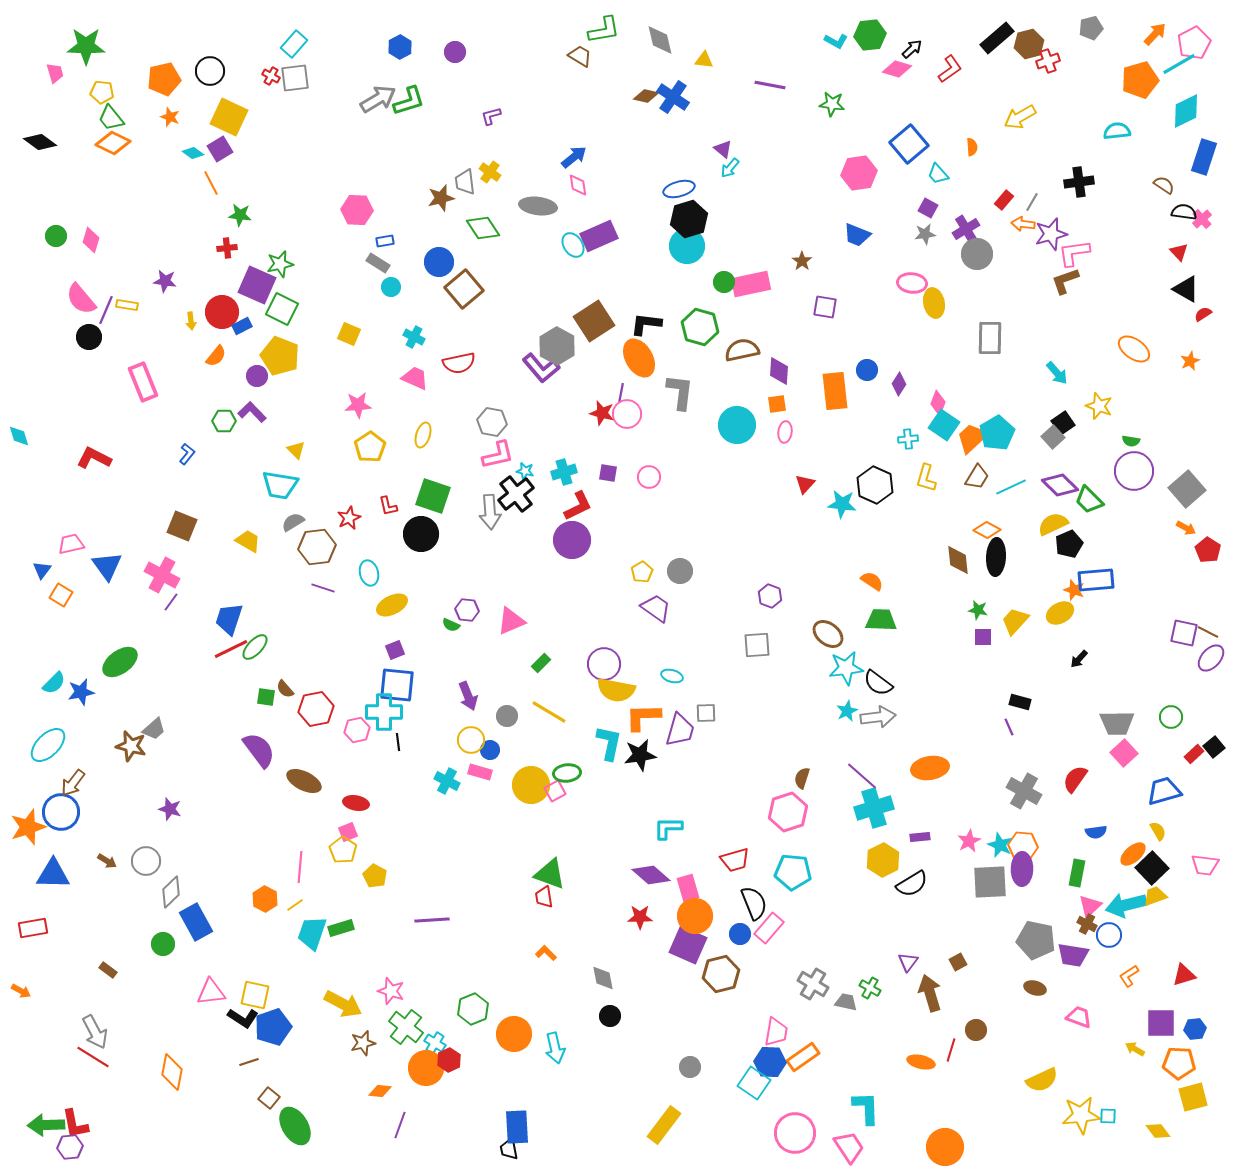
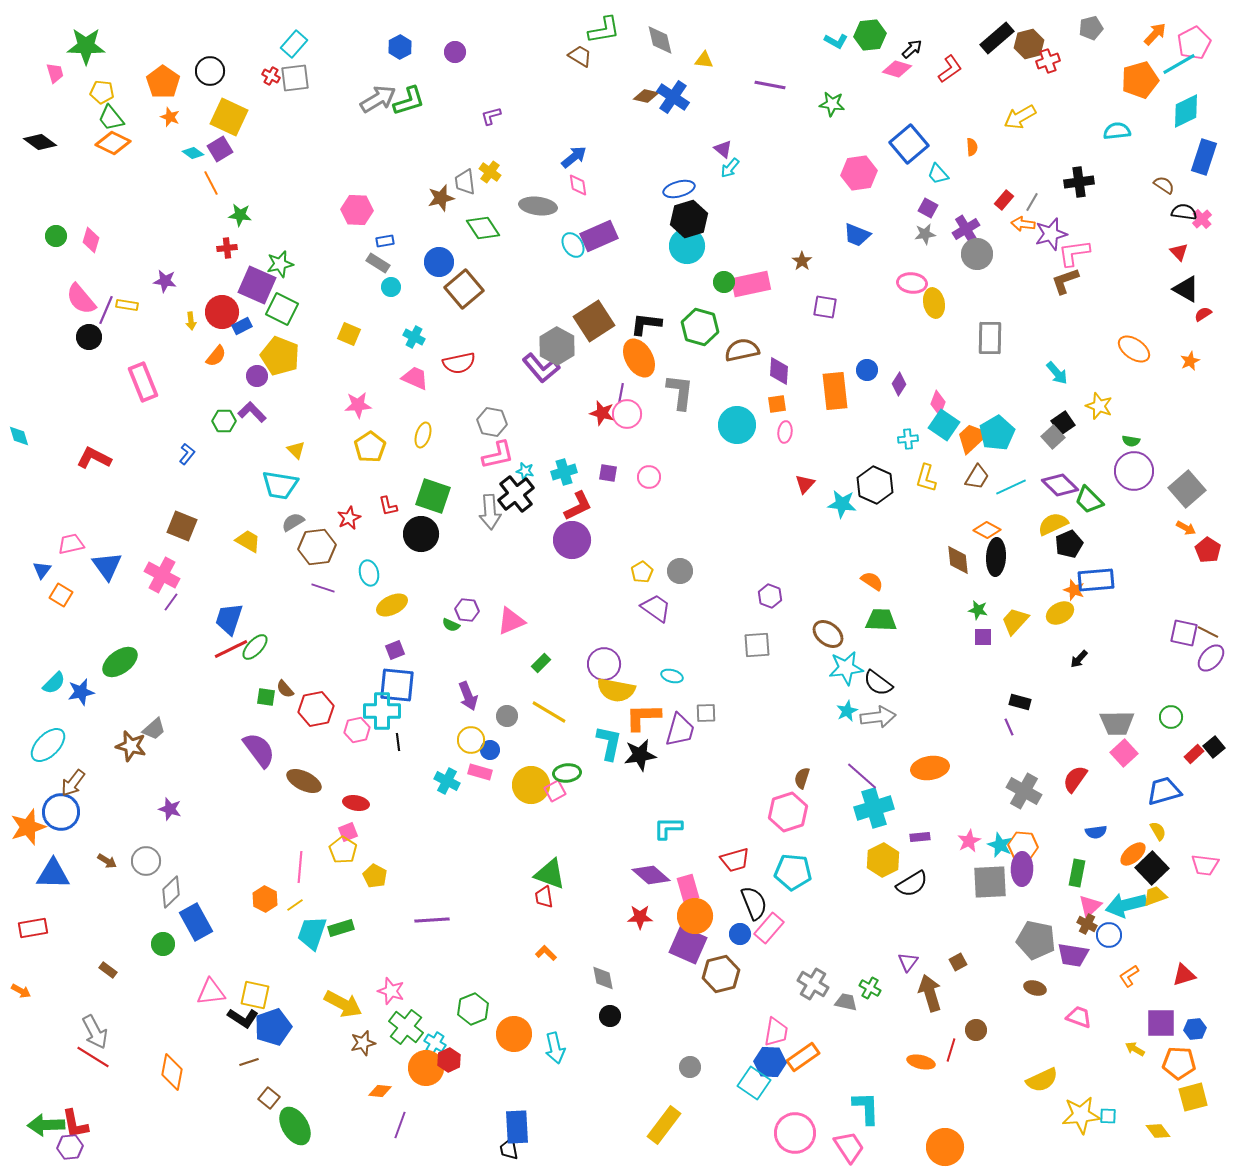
orange pentagon at (164, 79): moved 1 px left, 3 px down; rotated 24 degrees counterclockwise
cyan cross at (384, 712): moved 2 px left, 1 px up
